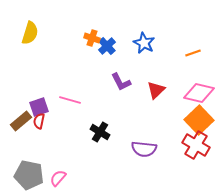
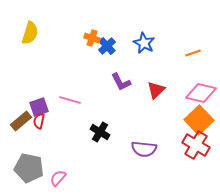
pink diamond: moved 2 px right
gray pentagon: moved 7 px up
